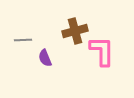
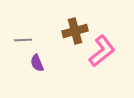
pink L-shape: rotated 52 degrees clockwise
purple semicircle: moved 8 px left, 5 px down
